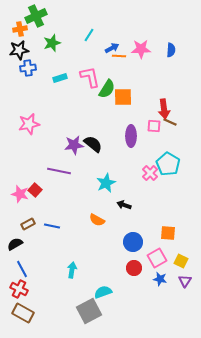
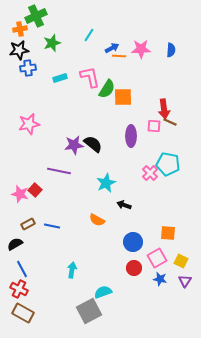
cyan pentagon at (168, 164): rotated 20 degrees counterclockwise
